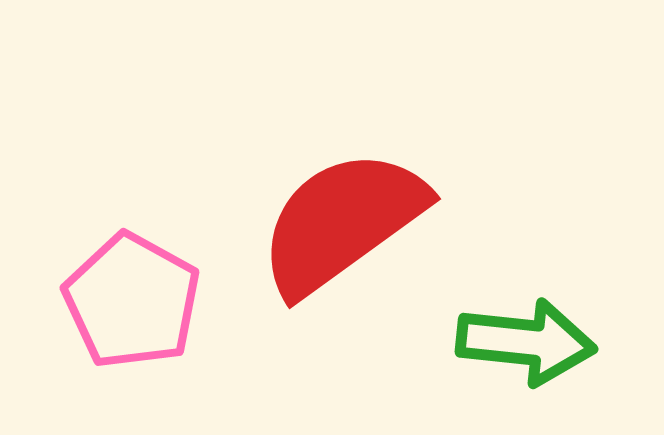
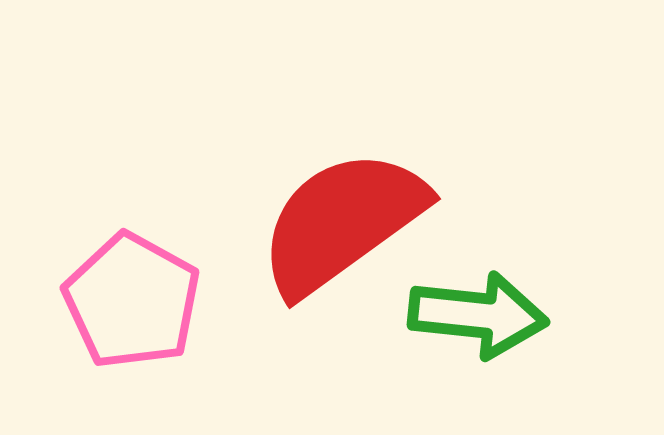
green arrow: moved 48 px left, 27 px up
